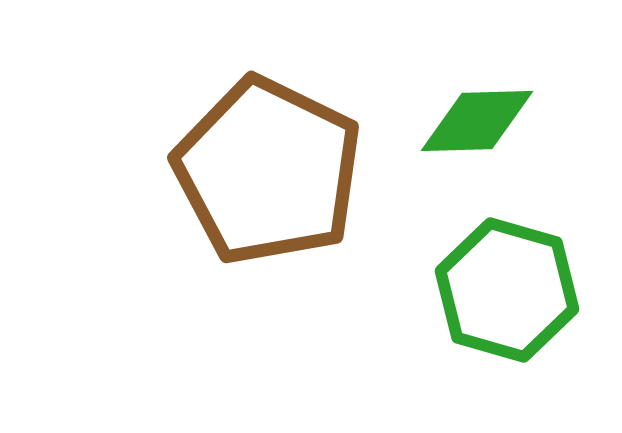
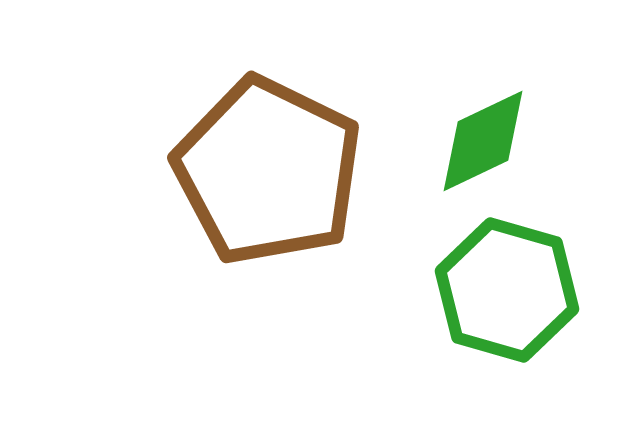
green diamond: moved 6 px right, 20 px down; rotated 24 degrees counterclockwise
